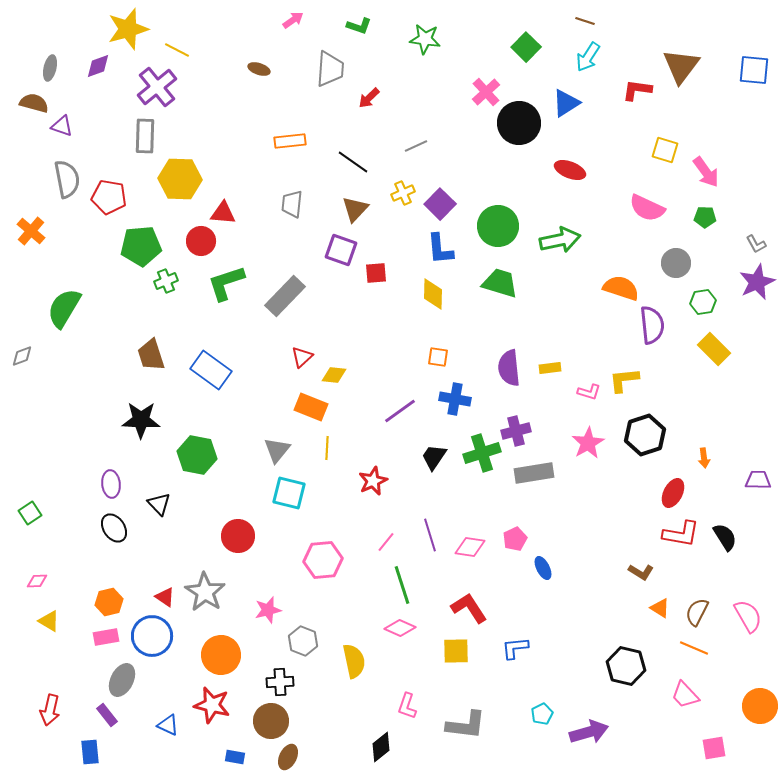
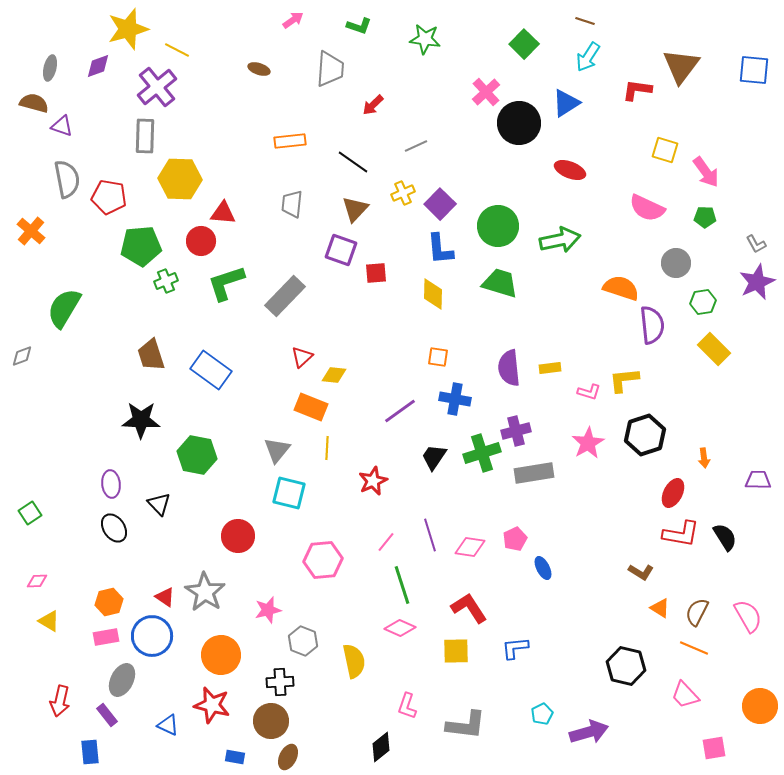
green square at (526, 47): moved 2 px left, 3 px up
red arrow at (369, 98): moved 4 px right, 7 px down
red arrow at (50, 710): moved 10 px right, 9 px up
